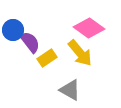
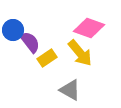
pink diamond: rotated 16 degrees counterclockwise
